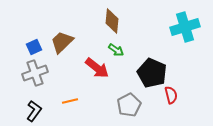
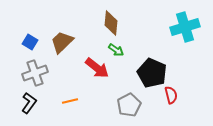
brown diamond: moved 1 px left, 2 px down
blue square: moved 4 px left, 5 px up; rotated 35 degrees counterclockwise
black L-shape: moved 5 px left, 8 px up
